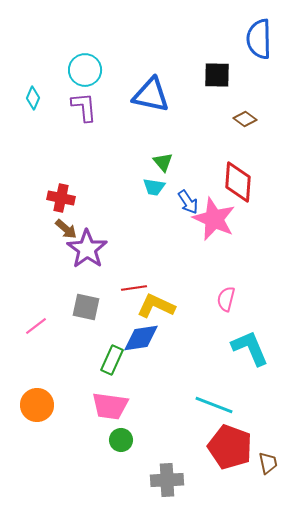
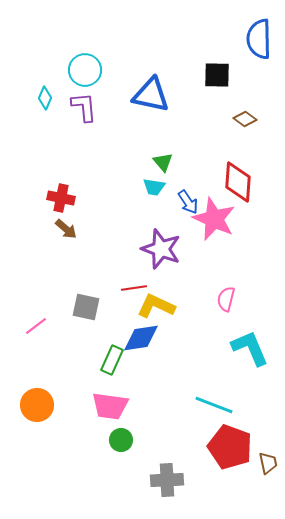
cyan diamond: moved 12 px right
purple star: moved 74 px right; rotated 15 degrees counterclockwise
